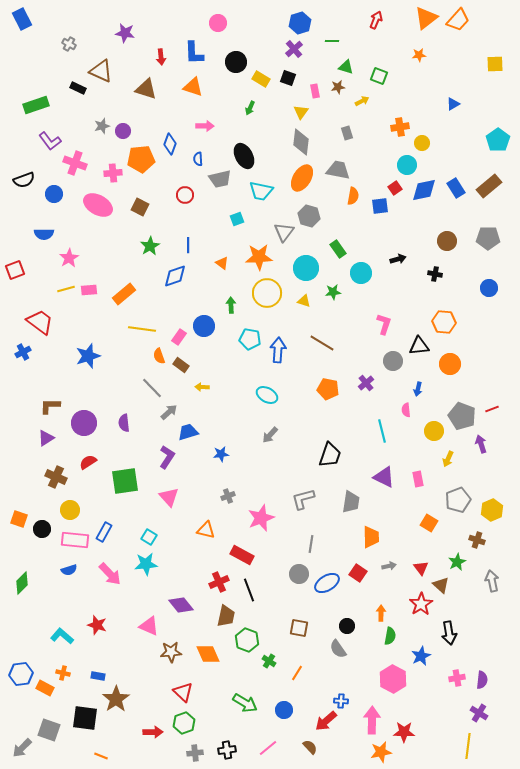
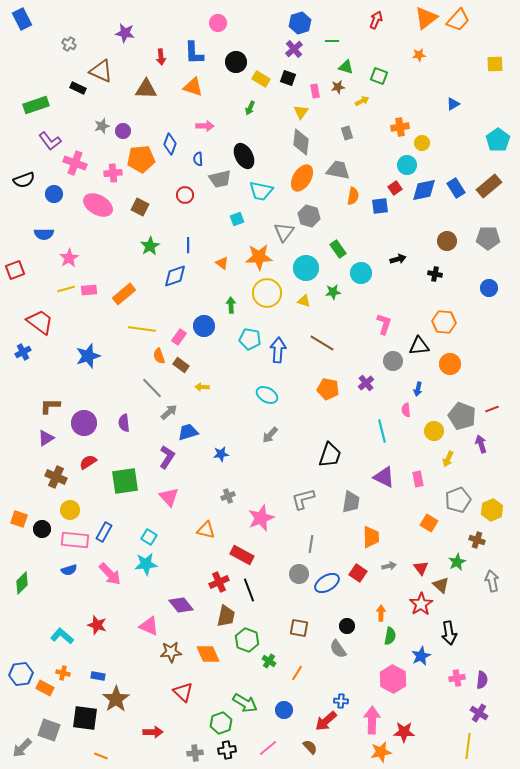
brown triangle at (146, 89): rotated 15 degrees counterclockwise
green hexagon at (184, 723): moved 37 px right
